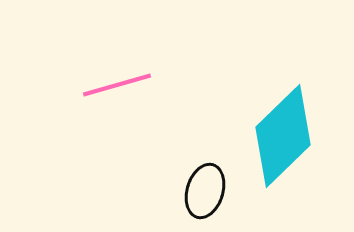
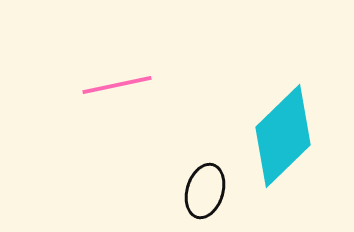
pink line: rotated 4 degrees clockwise
